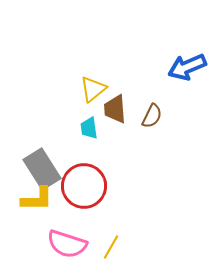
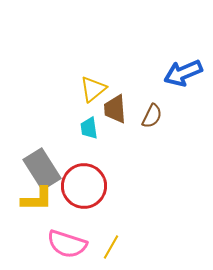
blue arrow: moved 4 px left, 6 px down
